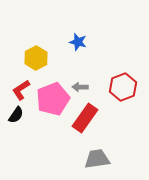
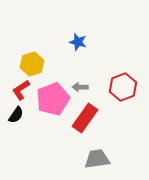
yellow hexagon: moved 4 px left, 6 px down; rotated 10 degrees clockwise
